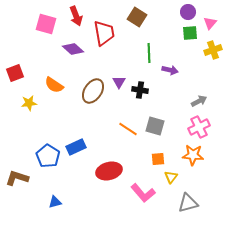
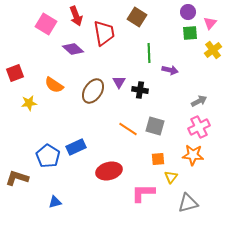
pink square: rotated 15 degrees clockwise
yellow cross: rotated 18 degrees counterclockwise
pink L-shape: rotated 130 degrees clockwise
